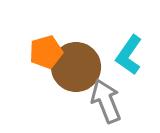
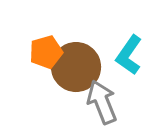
gray arrow: moved 4 px left, 1 px down
